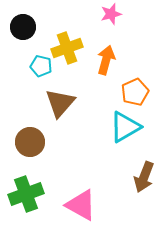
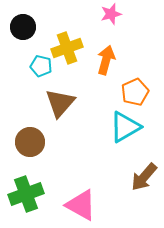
brown arrow: rotated 20 degrees clockwise
